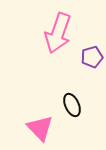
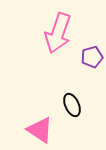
pink triangle: moved 2 px down; rotated 12 degrees counterclockwise
